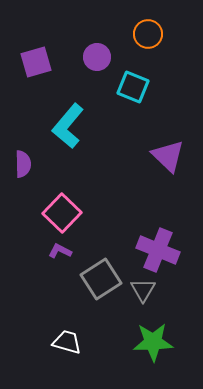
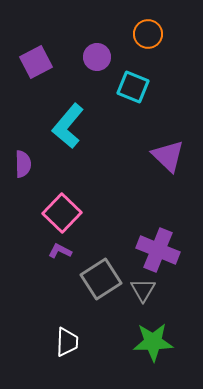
purple square: rotated 12 degrees counterclockwise
white trapezoid: rotated 76 degrees clockwise
